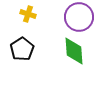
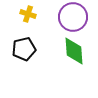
purple circle: moved 6 px left
black pentagon: moved 2 px right; rotated 20 degrees clockwise
